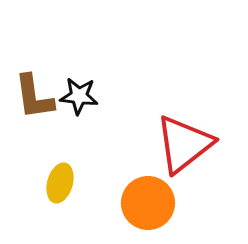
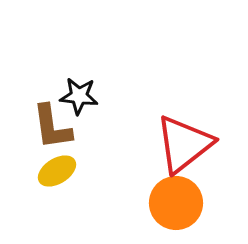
brown L-shape: moved 18 px right, 30 px down
yellow ellipse: moved 3 px left, 12 px up; rotated 42 degrees clockwise
orange circle: moved 28 px right
